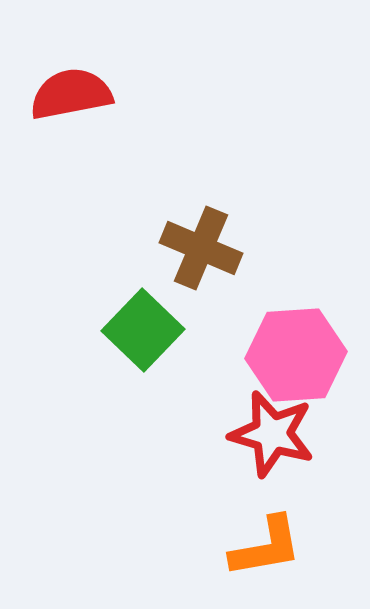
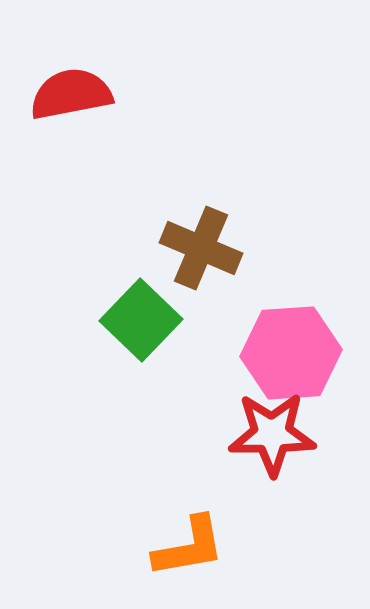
green square: moved 2 px left, 10 px up
pink hexagon: moved 5 px left, 2 px up
red star: rotated 16 degrees counterclockwise
orange L-shape: moved 77 px left
